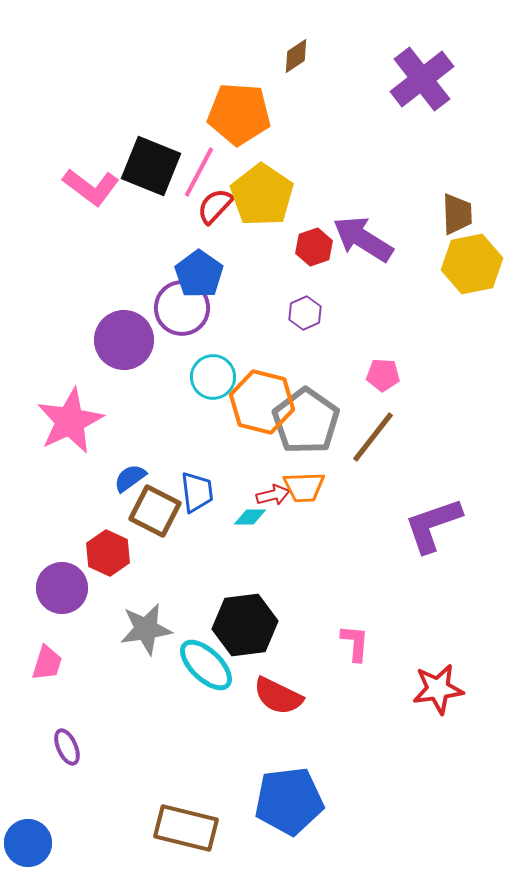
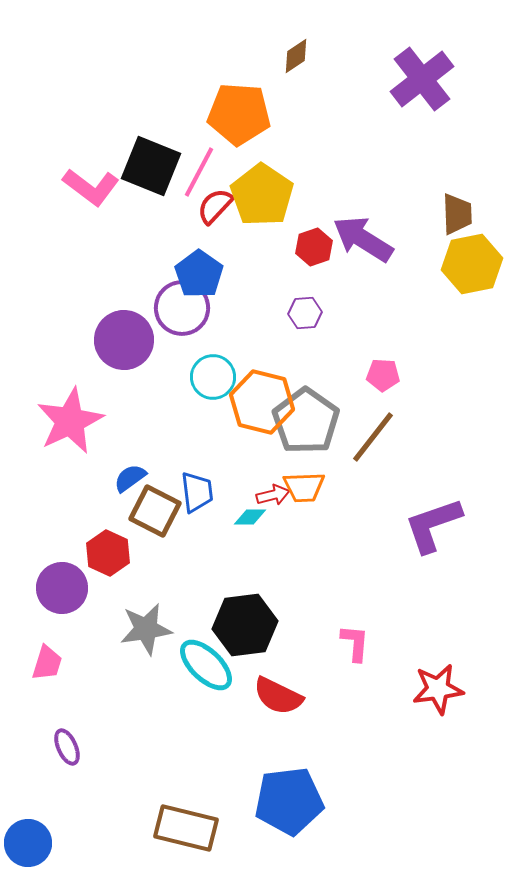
purple hexagon at (305, 313): rotated 20 degrees clockwise
